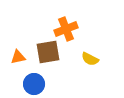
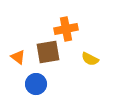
orange cross: rotated 10 degrees clockwise
orange triangle: rotated 49 degrees clockwise
blue circle: moved 2 px right
